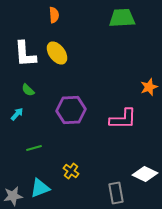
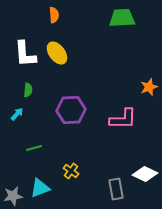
green semicircle: rotated 128 degrees counterclockwise
gray rectangle: moved 4 px up
